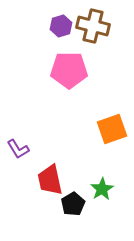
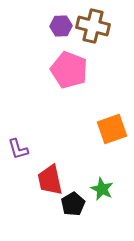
purple hexagon: rotated 15 degrees clockwise
pink pentagon: rotated 21 degrees clockwise
purple L-shape: rotated 15 degrees clockwise
green star: rotated 15 degrees counterclockwise
